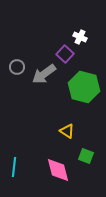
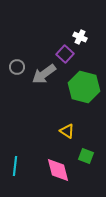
cyan line: moved 1 px right, 1 px up
